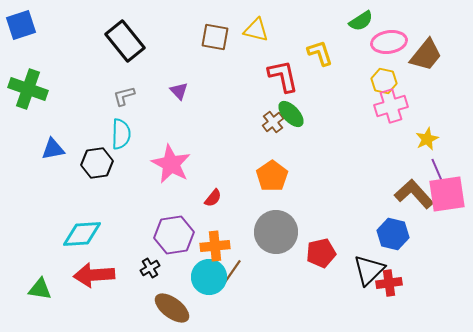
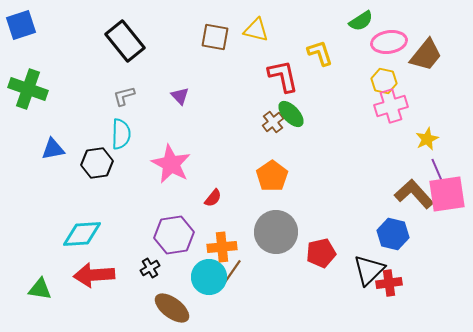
purple triangle: moved 1 px right, 5 px down
orange cross: moved 7 px right, 1 px down
